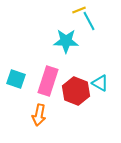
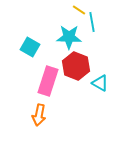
yellow line: rotated 56 degrees clockwise
cyan line: moved 3 px right, 1 px down; rotated 18 degrees clockwise
cyan star: moved 3 px right, 4 px up
cyan square: moved 14 px right, 32 px up; rotated 12 degrees clockwise
red hexagon: moved 25 px up
